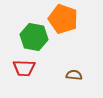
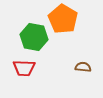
orange pentagon: rotated 12 degrees clockwise
brown semicircle: moved 9 px right, 8 px up
